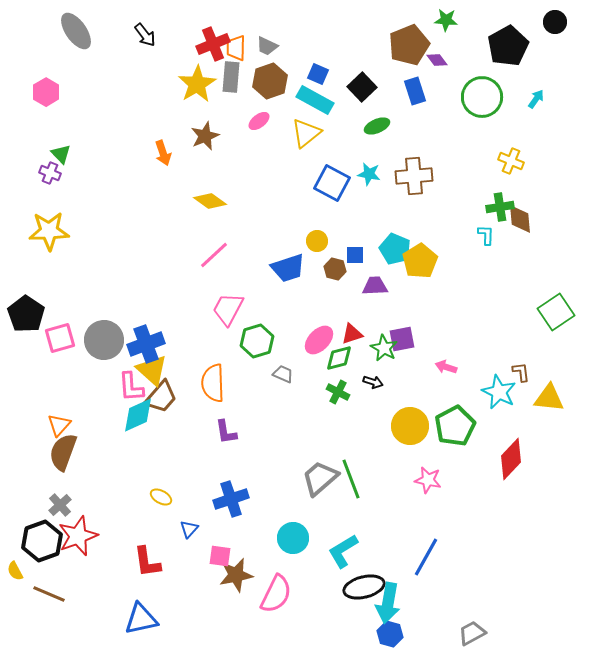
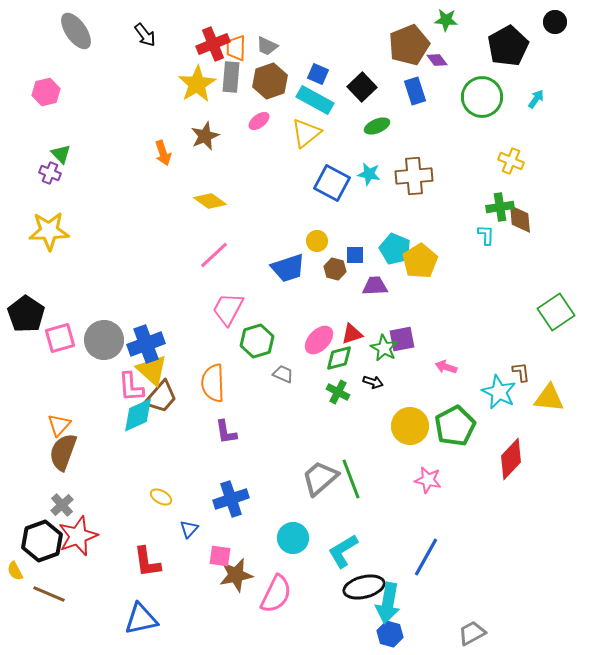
pink hexagon at (46, 92): rotated 16 degrees clockwise
gray cross at (60, 505): moved 2 px right
